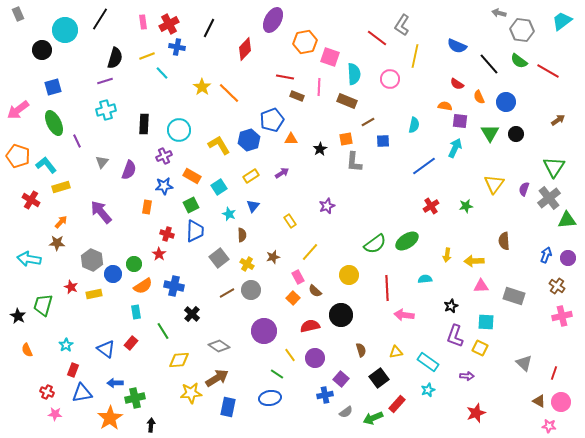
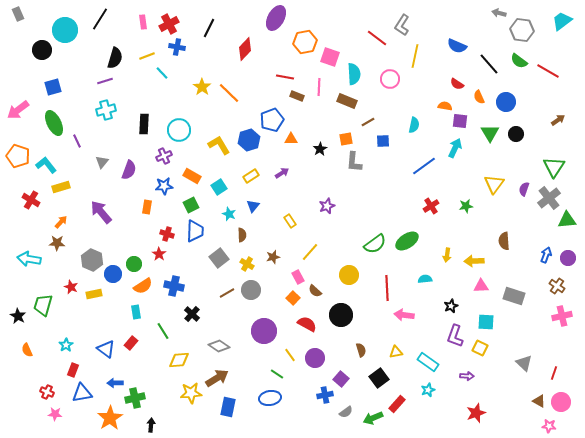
purple ellipse at (273, 20): moved 3 px right, 2 px up
red semicircle at (310, 326): moved 3 px left, 2 px up; rotated 42 degrees clockwise
